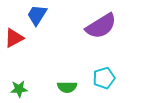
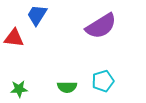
red triangle: rotated 35 degrees clockwise
cyan pentagon: moved 1 px left, 3 px down
